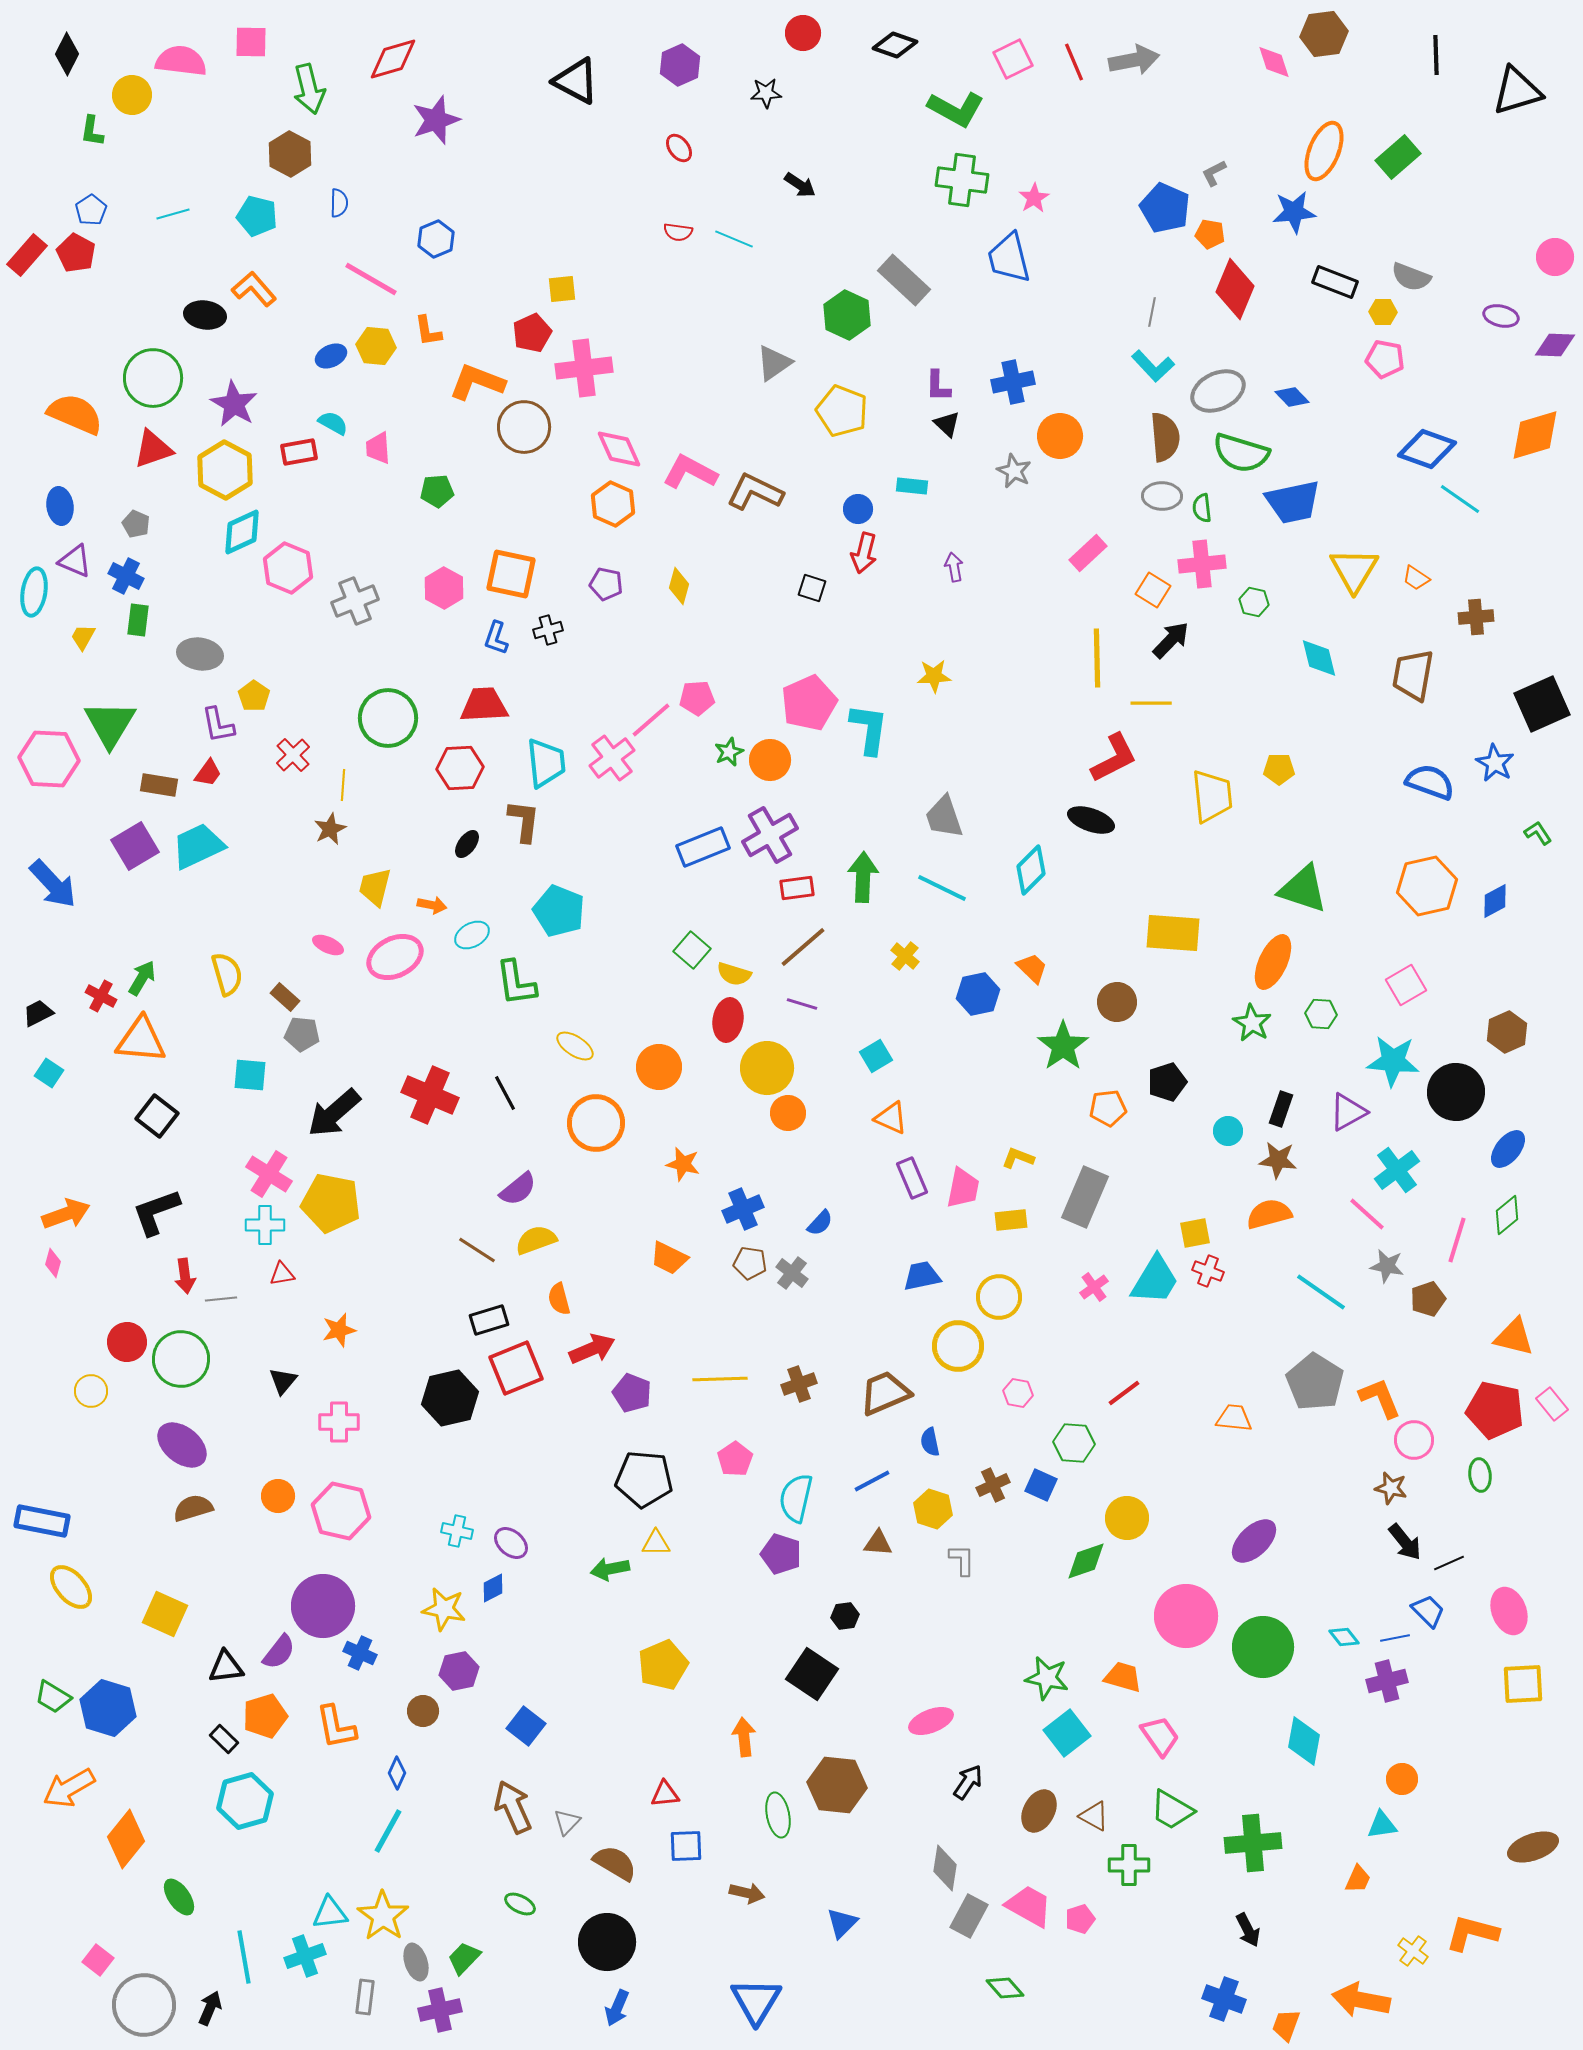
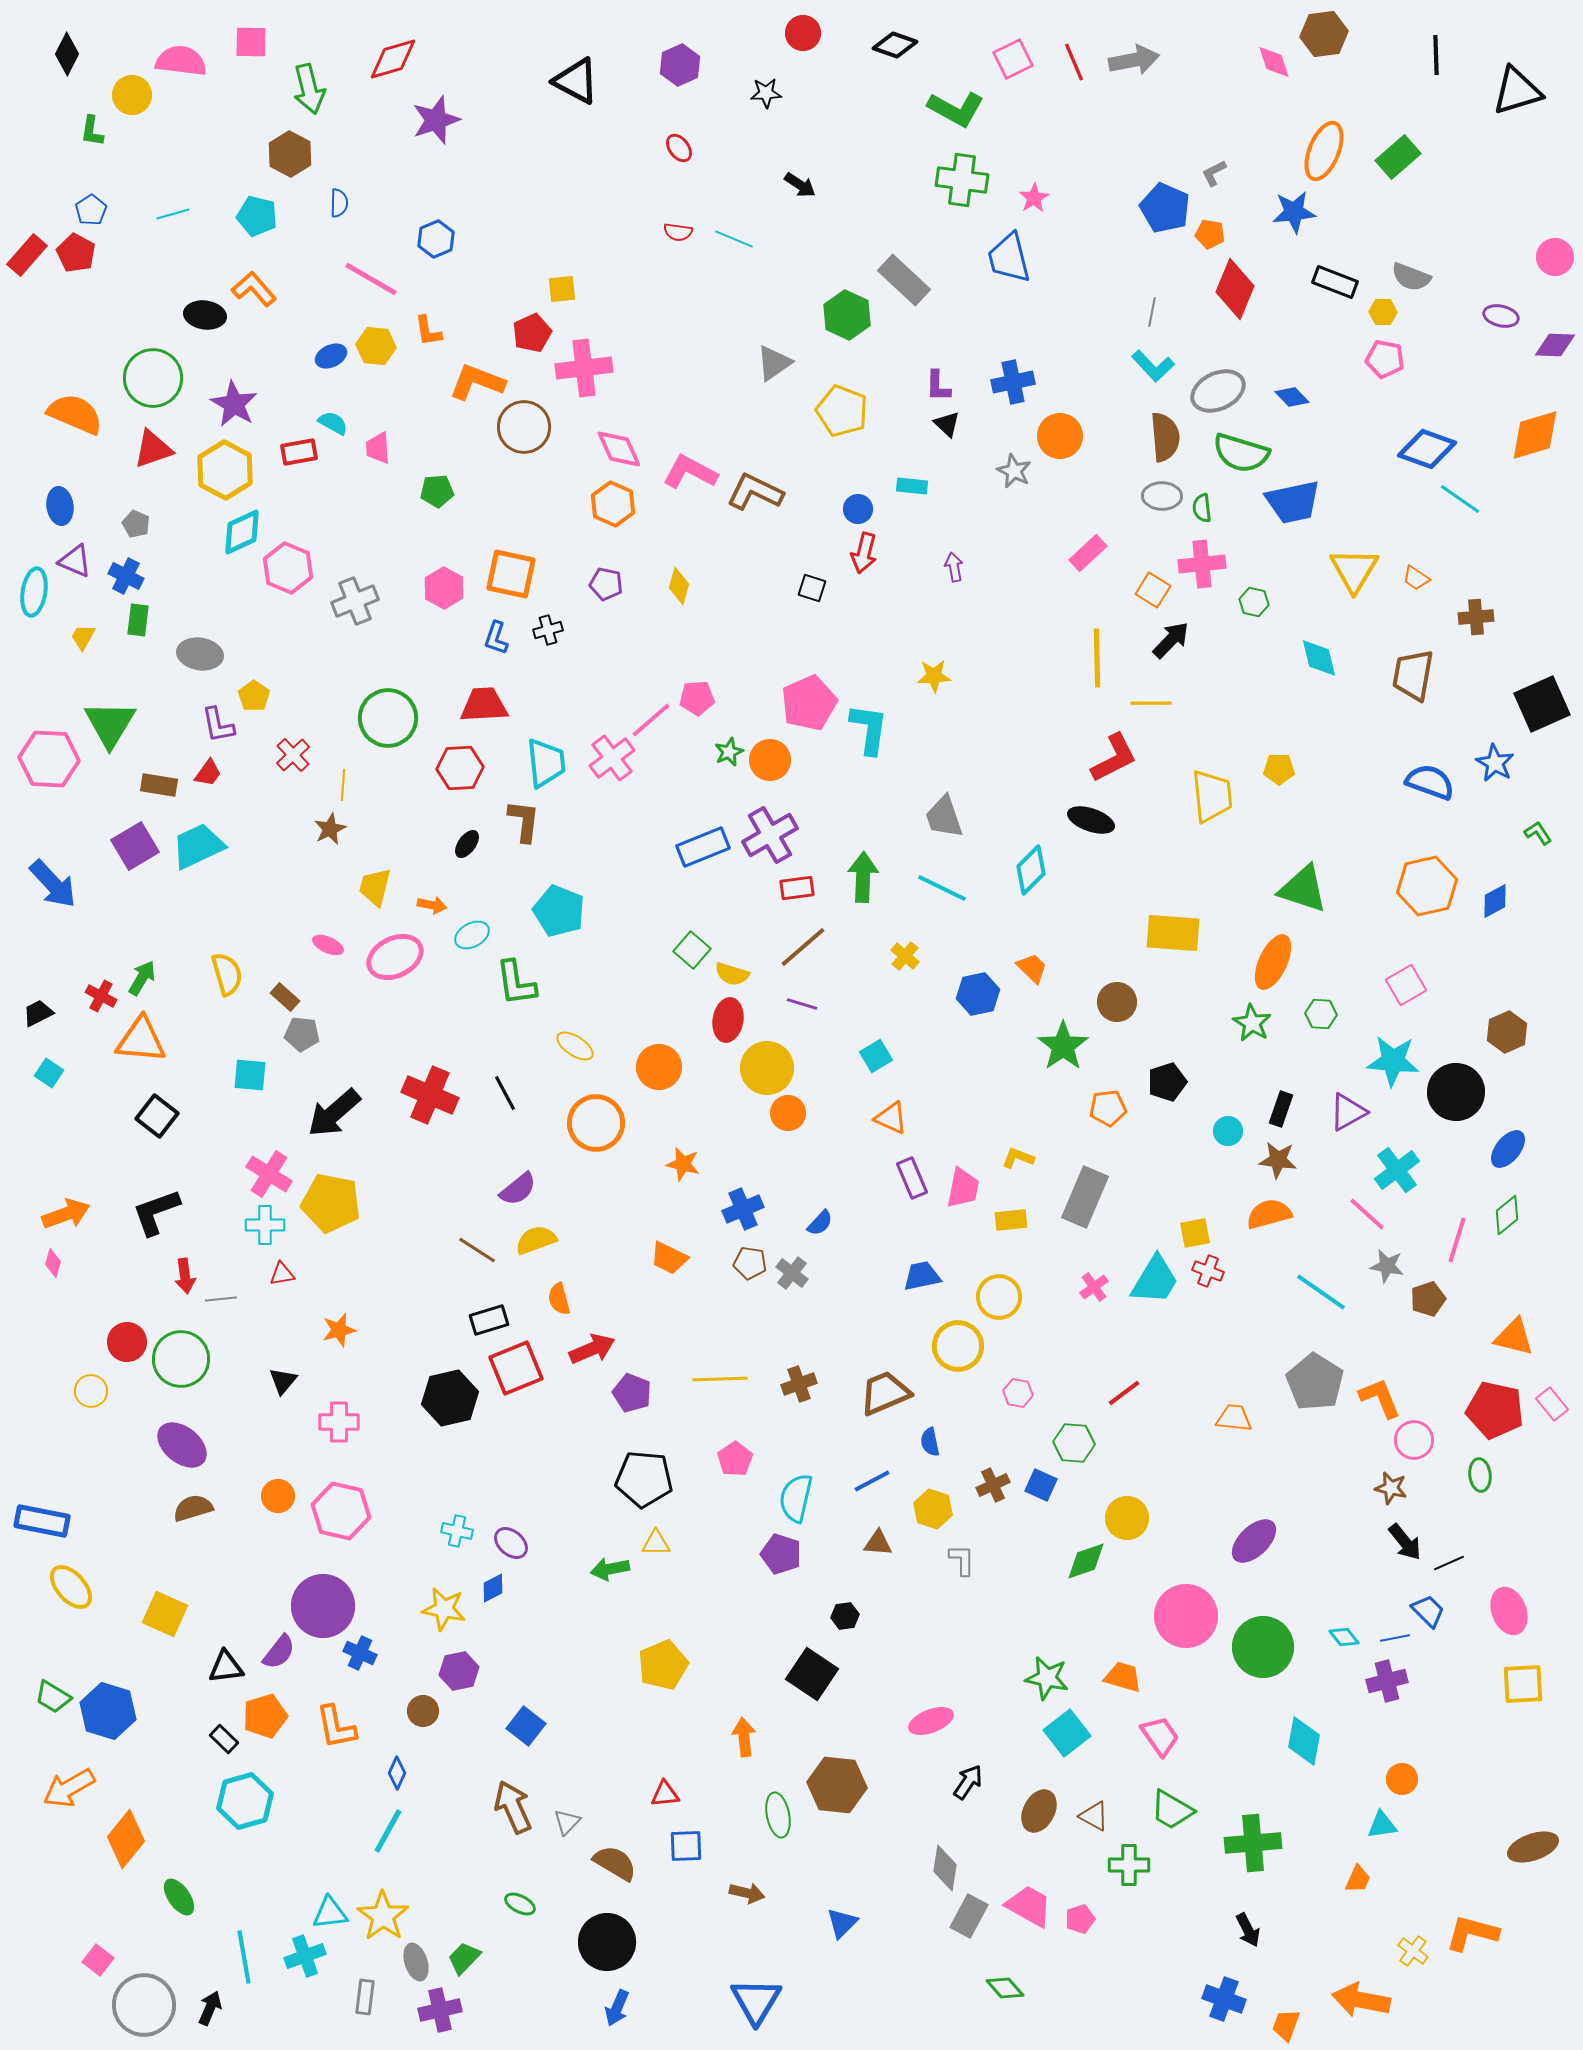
yellow semicircle at (734, 974): moved 2 px left
blue hexagon at (108, 1708): moved 3 px down
